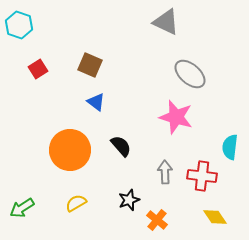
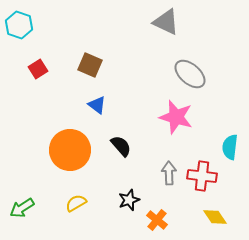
blue triangle: moved 1 px right, 3 px down
gray arrow: moved 4 px right, 1 px down
